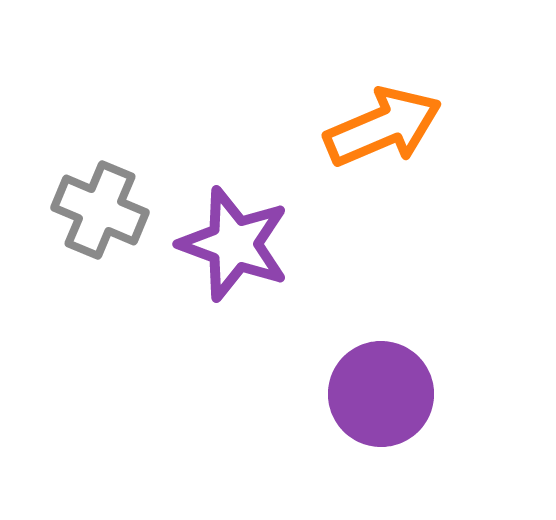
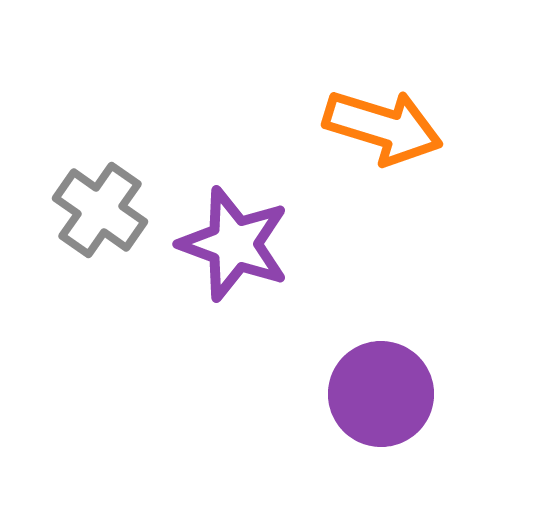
orange arrow: rotated 40 degrees clockwise
gray cross: rotated 12 degrees clockwise
